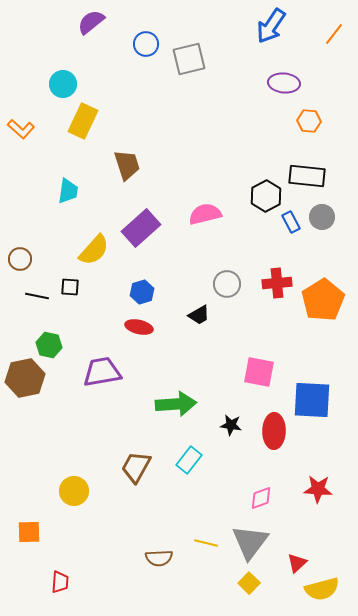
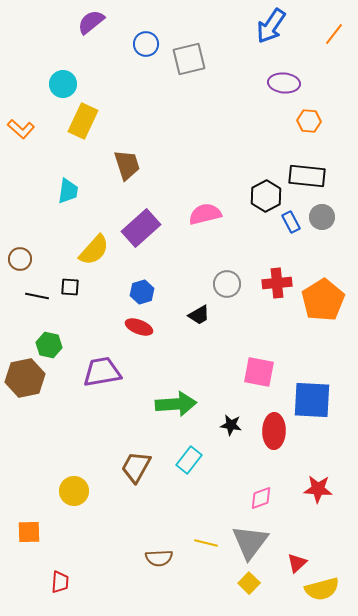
red ellipse at (139, 327): rotated 8 degrees clockwise
